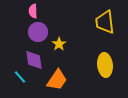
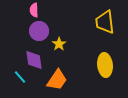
pink semicircle: moved 1 px right, 1 px up
purple circle: moved 1 px right, 1 px up
